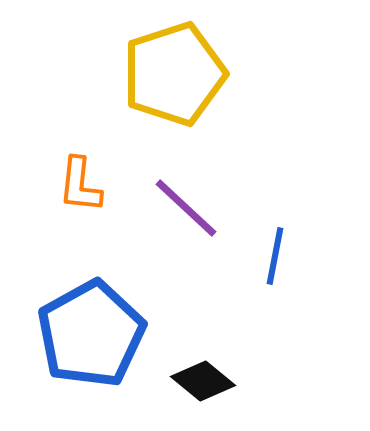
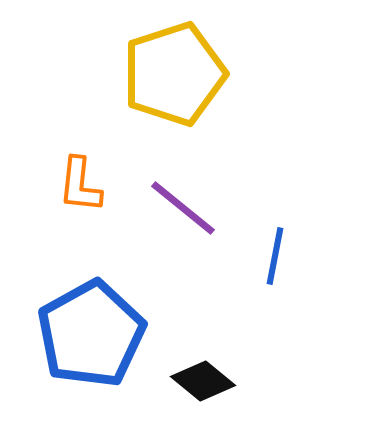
purple line: moved 3 px left; rotated 4 degrees counterclockwise
